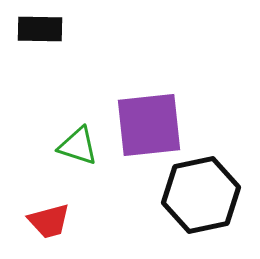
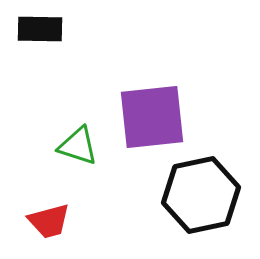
purple square: moved 3 px right, 8 px up
